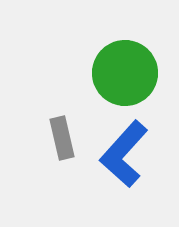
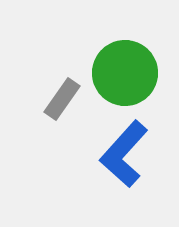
gray rectangle: moved 39 px up; rotated 48 degrees clockwise
